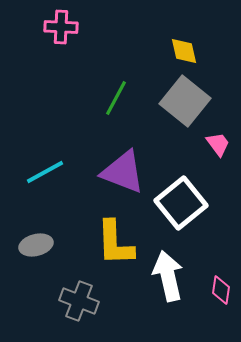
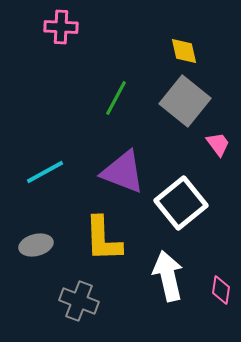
yellow L-shape: moved 12 px left, 4 px up
